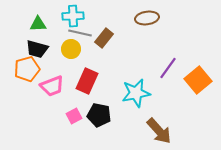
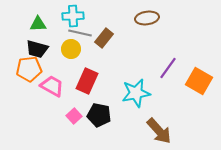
orange pentagon: moved 2 px right; rotated 10 degrees clockwise
orange square: moved 1 px right, 1 px down; rotated 20 degrees counterclockwise
pink trapezoid: rotated 130 degrees counterclockwise
pink square: rotated 14 degrees counterclockwise
